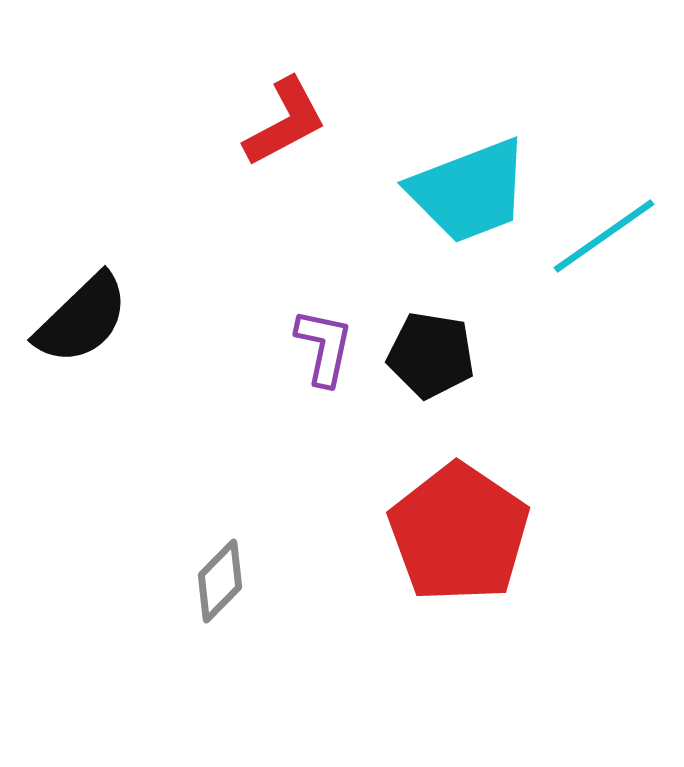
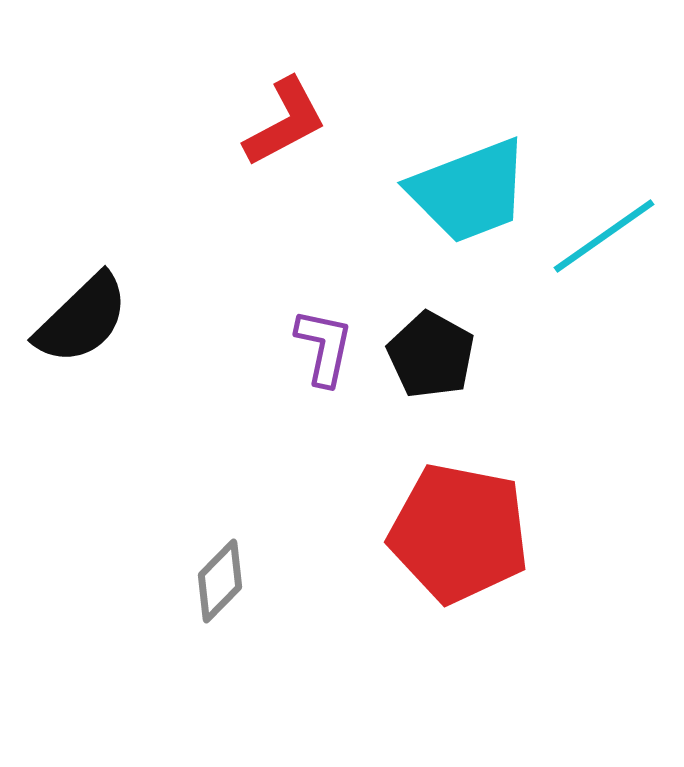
black pentagon: rotated 20 degrees clockwise
red pentagon: rotated 23 degrees counterclockwise
